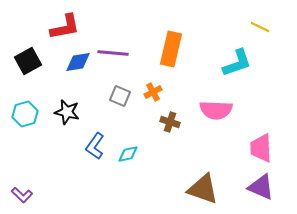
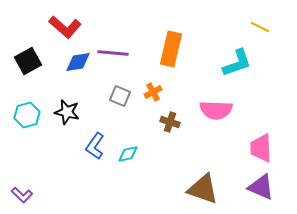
red L-shape: rotated 52 degrees clockwise
cyan hexagon: moved 2 px right, 1 px down
